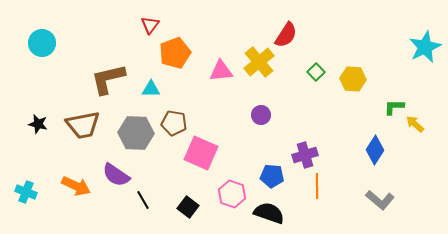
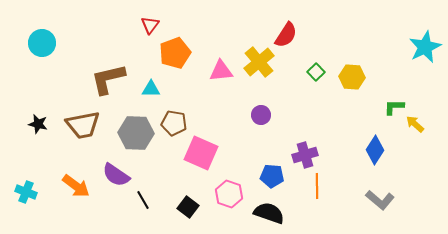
yellow hexagon: moved 1 px left, 2 px up
orange arrow: rotated 12 degrees clockwise
pink hexagon: moved 3 px left
